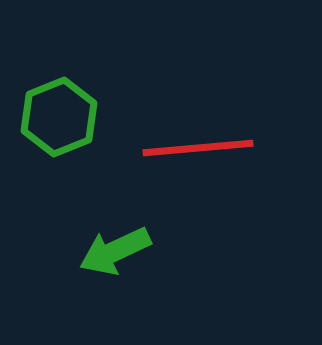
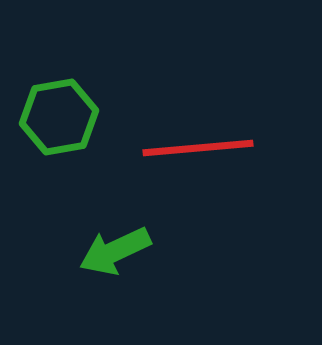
green hexagon: rotated 12 degrees clockwise
